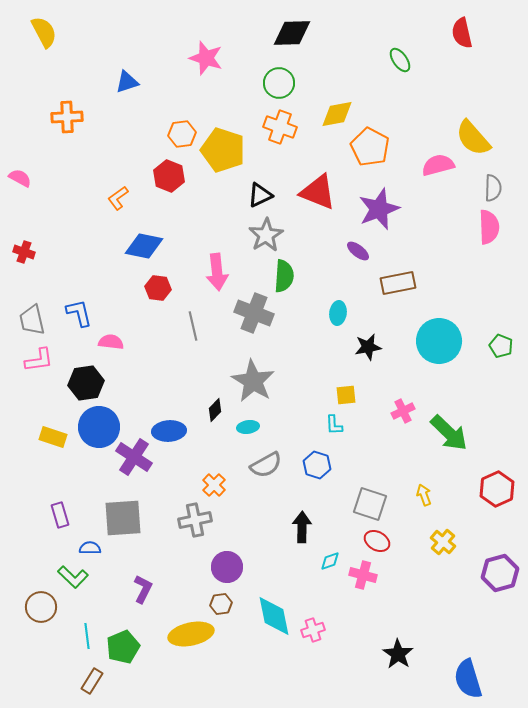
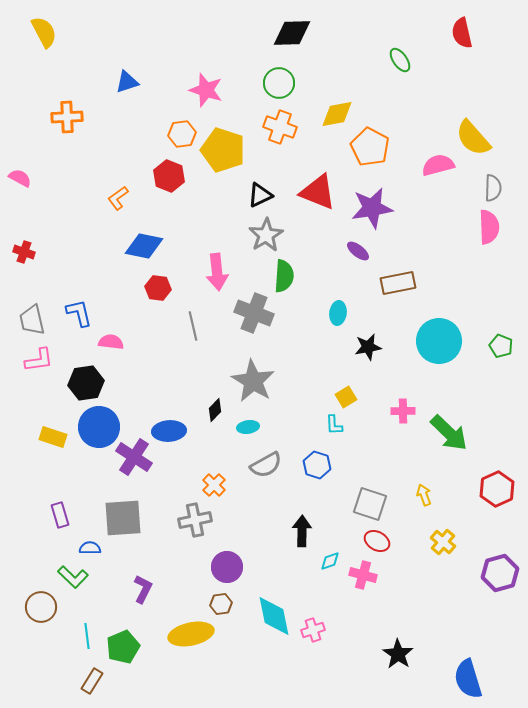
pink star at (206, 58): moved 32 px down
purple star at (379, 209): moved 7 px left, 1 px up; rotated 12 degrees clockwise
yellow square at (346, 395): moved 2 px down; rotated 25 degrees counterclockwise
pink cross at (403, 411): rotated 25 degrees clockwise
black arrow at (302, 527): moved 4 px down
